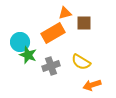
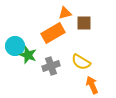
cyan circle: moved 5 px left, 4 px down
orange arrow: rotated 84 degrees clockwise
